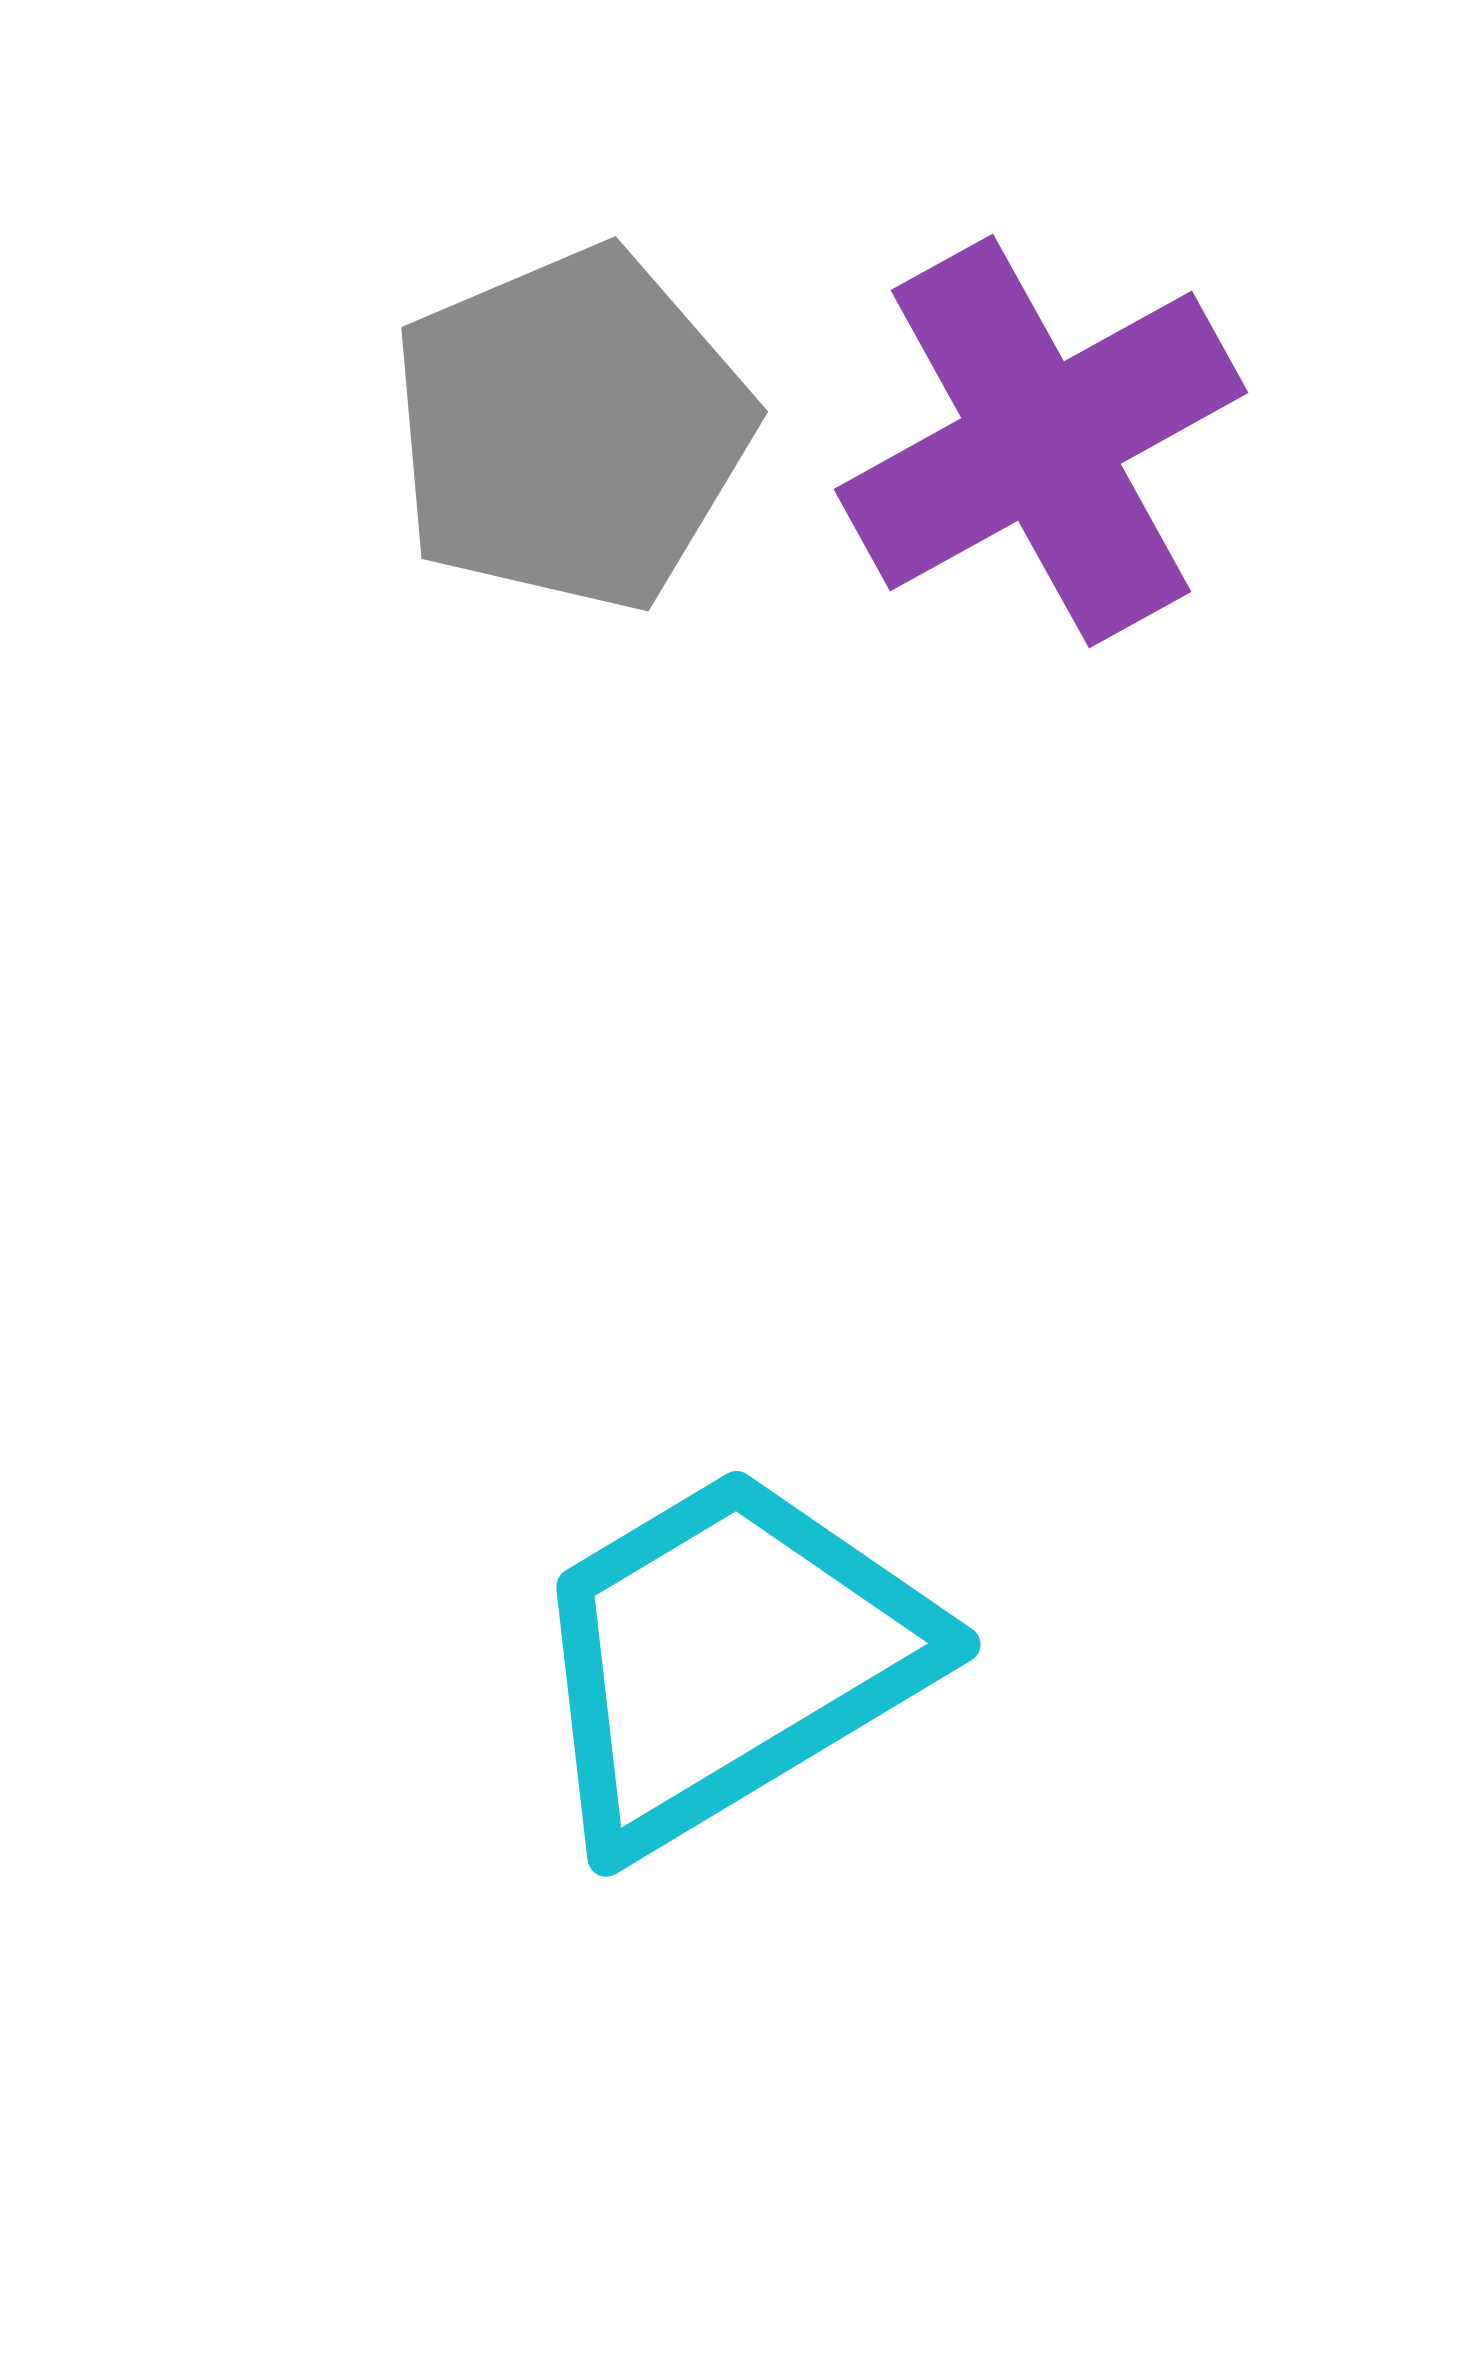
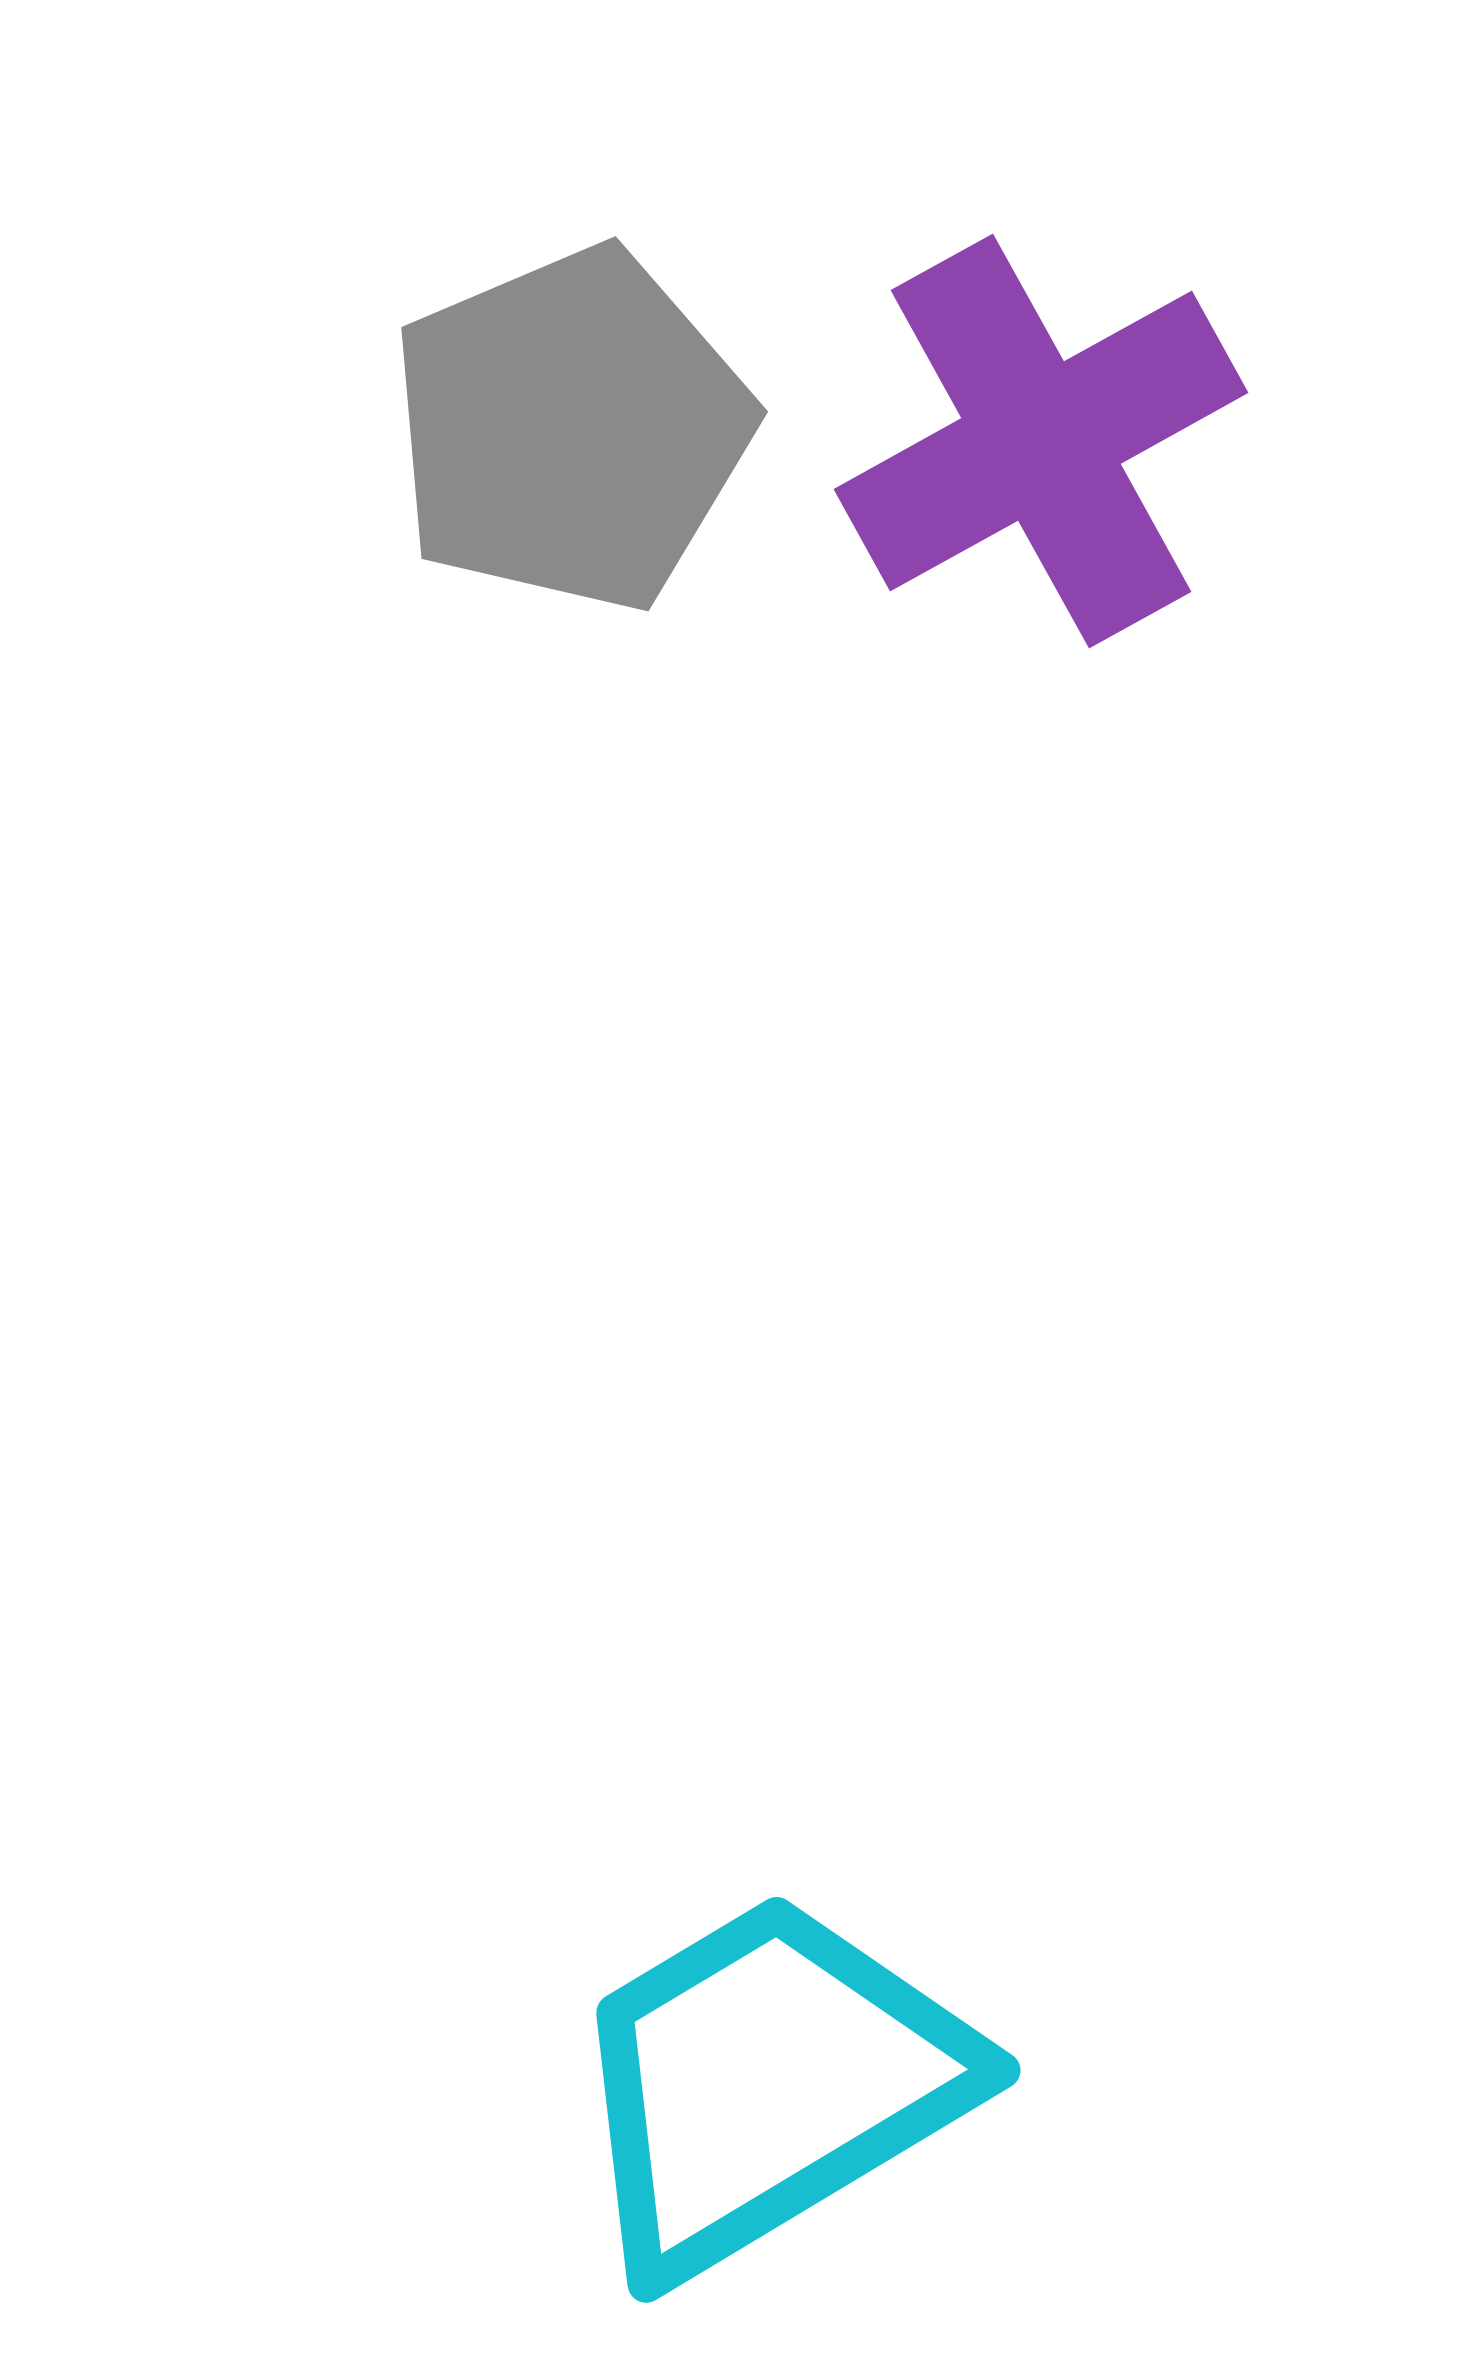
cyan trapezoid: moved 40 px right, 426 px down
